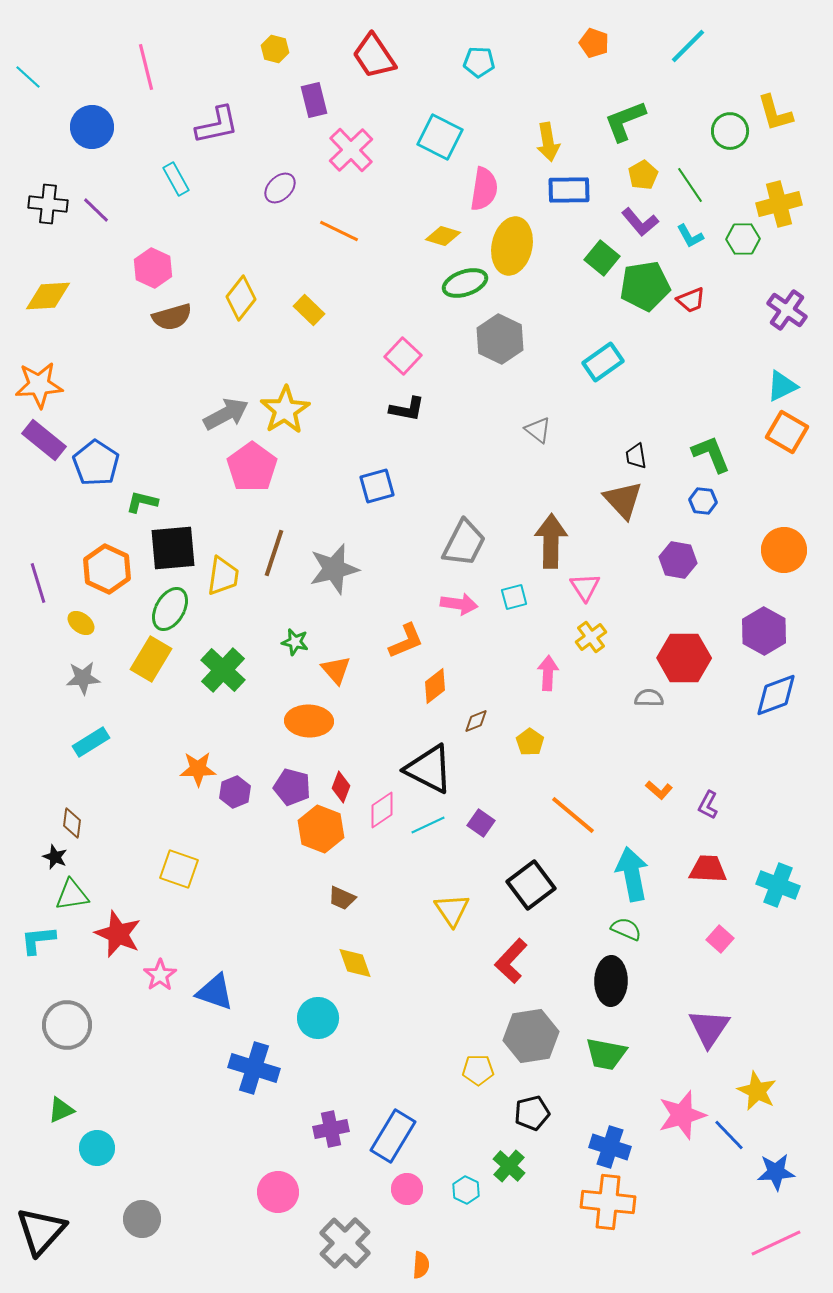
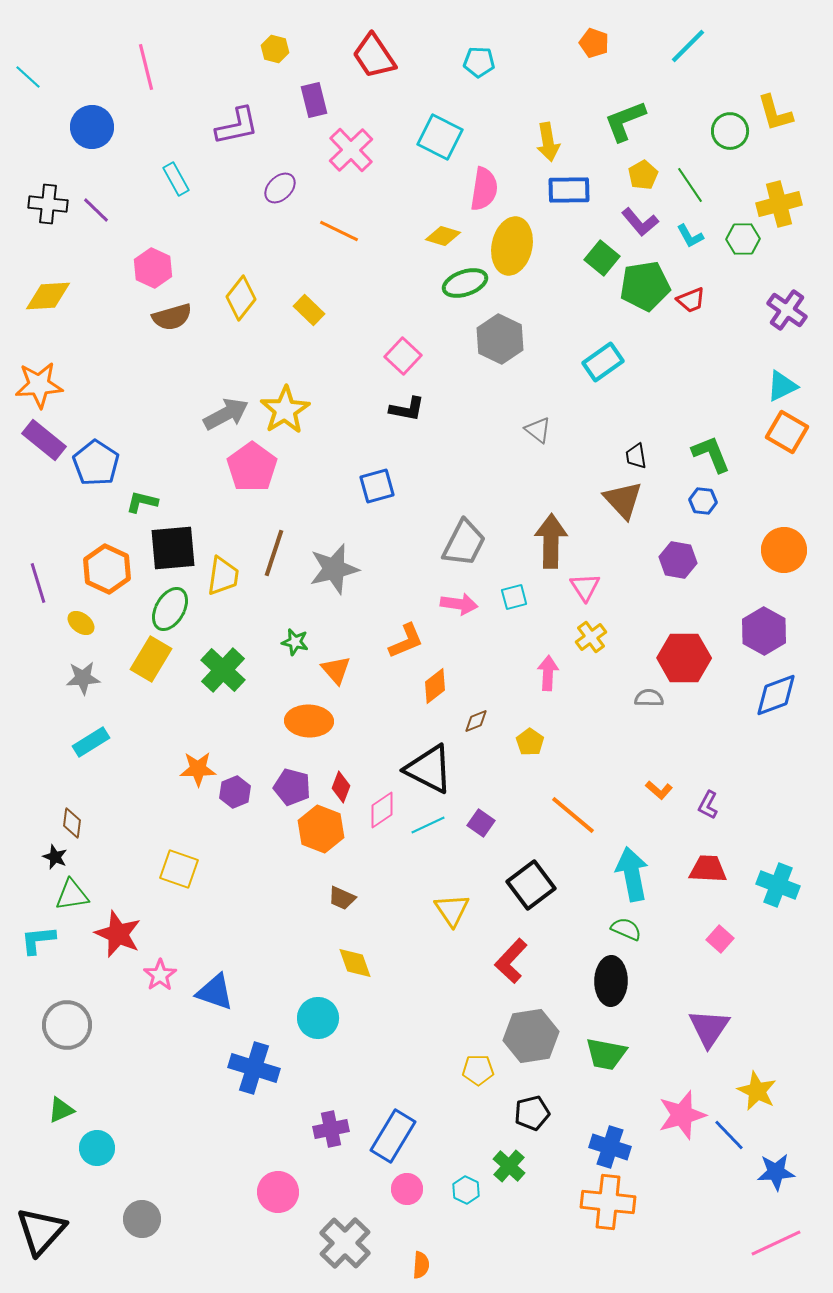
purple L-shape at (217, 125): moved 20 px right, 1 px down
